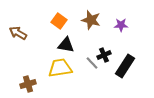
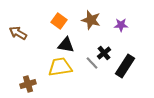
black cross: moved 2 px up; rotated 16 degrees counterclockwise
yellow trapezoid: moved 1 px up
